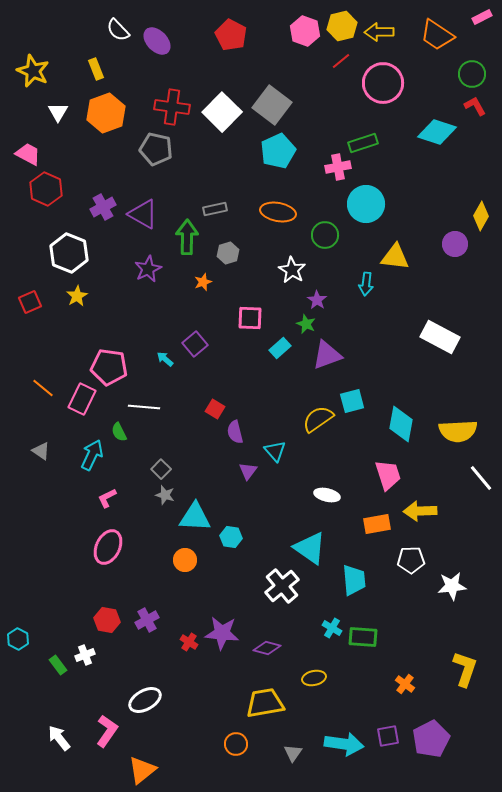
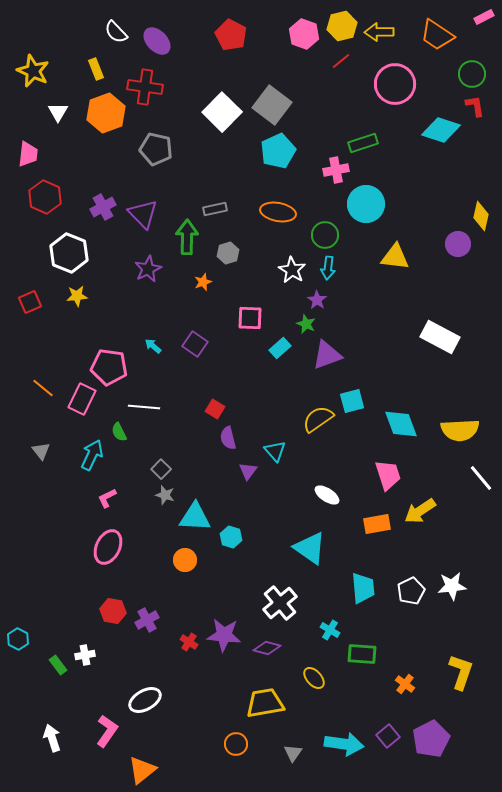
pink rectangle at (482, 17): moved 2 px right
white semicircle at (118, 30): moved 2 px left, 2 px down
pink hexagon at (305, 31): moved 1 px left, 3 px down
pink circle at (383, 83): moved 12 px right, 1 px down
red L-shape at (475, 106): rotated 20 degrees clockwise
red cross at (172, 107): moved 27 px left, 20 px up
cyan diamond at (437, 132): moved 4 px right, 2 px up
pink trapezoid at (28, 154): rotated 68 degrees clockwise
pink cross at (338, 167): moved 2 px left, 3 px down
red hexagon at (46, 189): moved 1 px left, 8 px down
purple triangle at (143, 214): rotated 16 degrees clockwise
yellow diamond at (481, 216): rotated 16 degrees counterclockwise
purple circle at (455, 244): moved 3 px right
cyan arrow at (366, 284): moved 38 px left, 16 px up
yellow star at (77, 296): rotated 25 degrees clockwise
purple square at (195, 344): rotated 15 degrees counterclockwise
cyan arrow at (165, 359): moved 12 px left, 13 px up
cyan diamond at (401, 424): rotated 30 degrees counterclockwise
yellow semicircle at (458, 431): moved 2 px right, 1 px up
purple semicircle at (235, 432): moved 7 px left, 6 px down
gray triangle at (41, 451): rotated 18 degrees clockwise
white ellipse at (327, 495): rotated 20 degrees clockwise
yellow arrow at (420, 511): rotated 32 degrees counterclockwise
cyan hexagon at (231, 537): rotated 10 degrees clockwise
white pentagon at (411, 560): moved 31 px down; rotated 24 degrees counterclockwise
cyan trapezoid at (354, 580): moved 9 px right, 8 px down
white cross at (282, 586): moved 2 px left, 17 px down
red hexagon at (107, 620): moved 6 px right, 9 px up
cyan cross at (332, 628): moved 2 px left, 2 px down
purple star at (222, 633): moved 2 px right, 2 px down
green rectangle at (363, 637): moved 1 px left, 17 px down
white cross at (85, 655): rotated 12 degrees clockwise
yellow L-shape at (465, 669): moved 4 px left, 3 px down
yellow ellipse at (314, 678): rotated 60 degrees clockwise
purple square at (388, 736): rotated 30 degrees counterclockwise
white arrow at (59, 738): moved 7 px left; rotated 20 degrees clockwise
